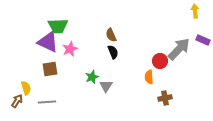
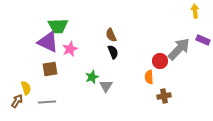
brown cross: moved 1 px left, 2 px up
